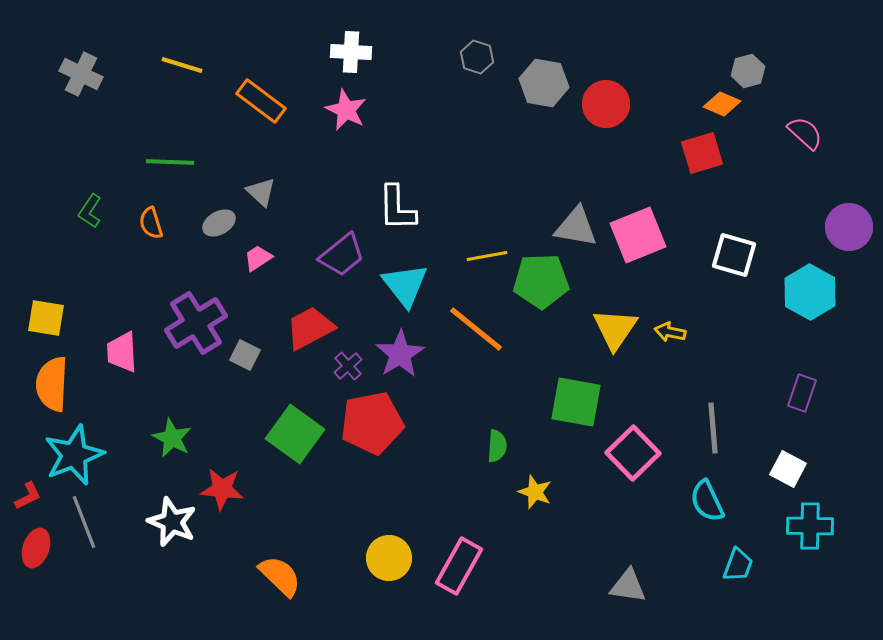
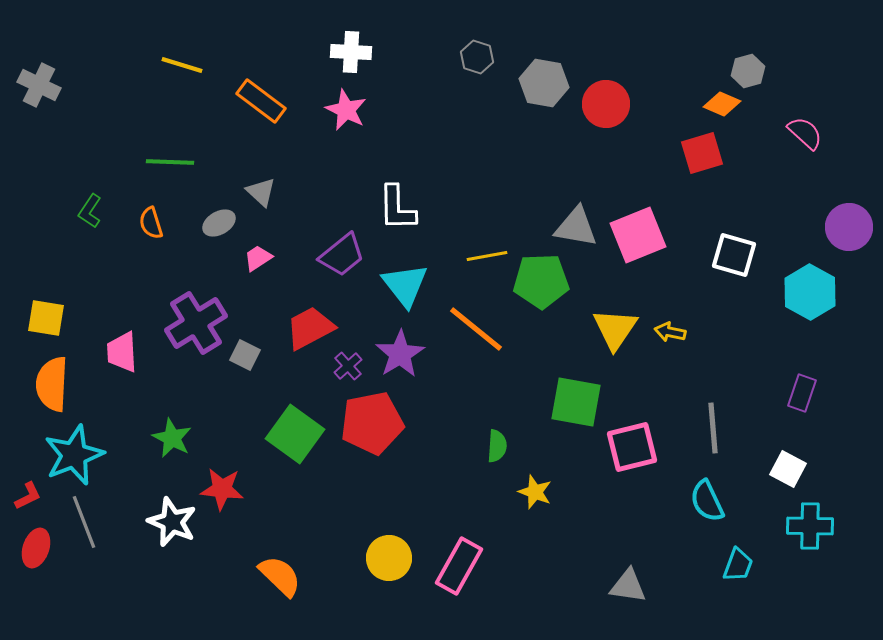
gray cross at (81, 74): moved 42 px left, 11 px down
pink square at (633, 453): moved 1 px left, 6 px up; rotated 30 degrees clockwise
